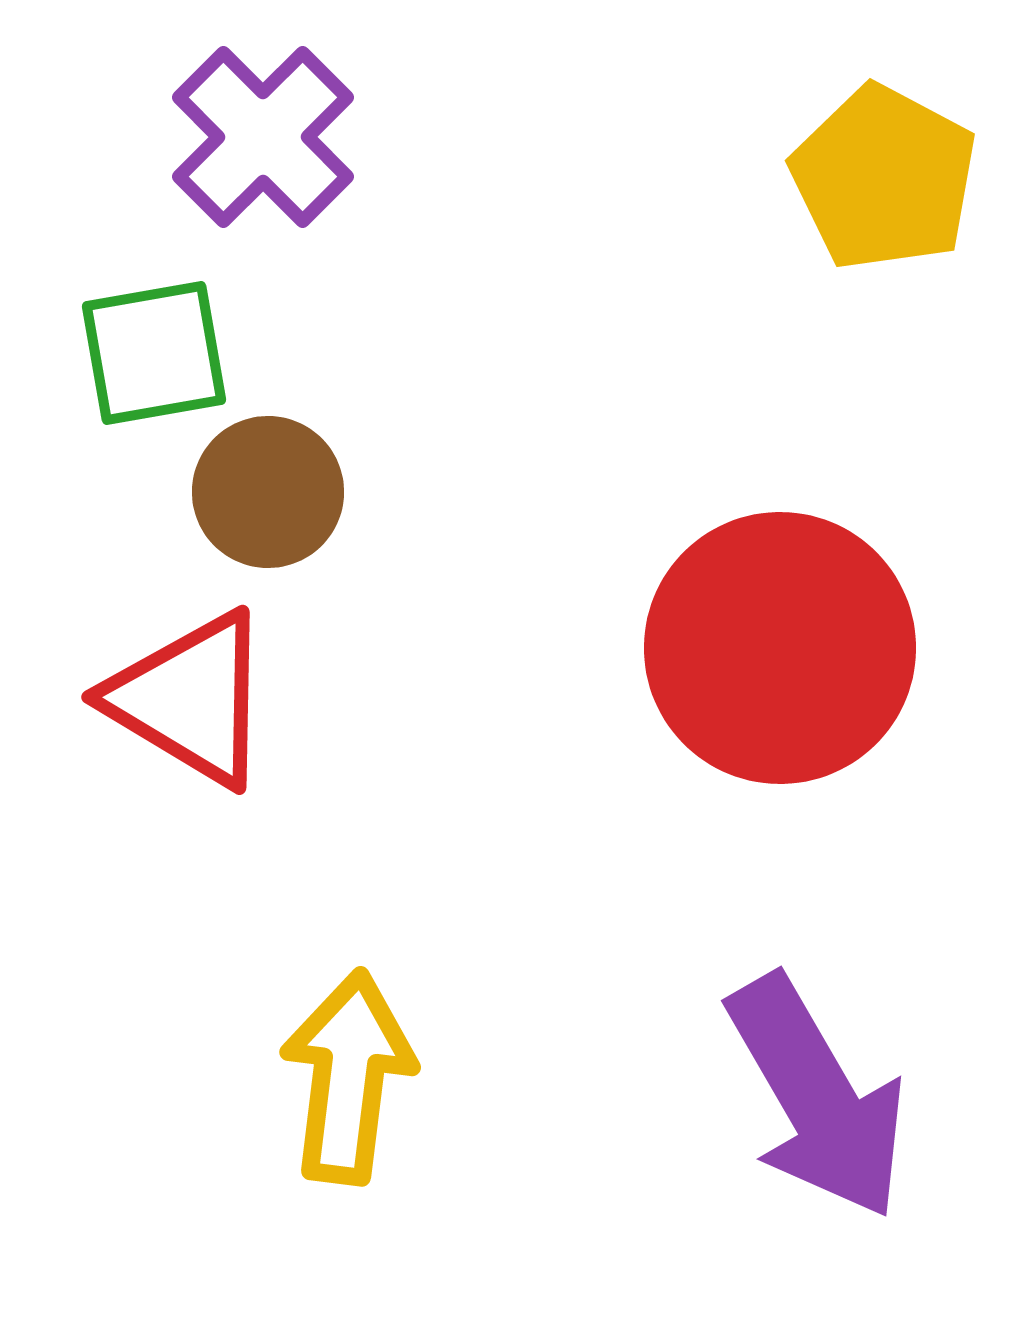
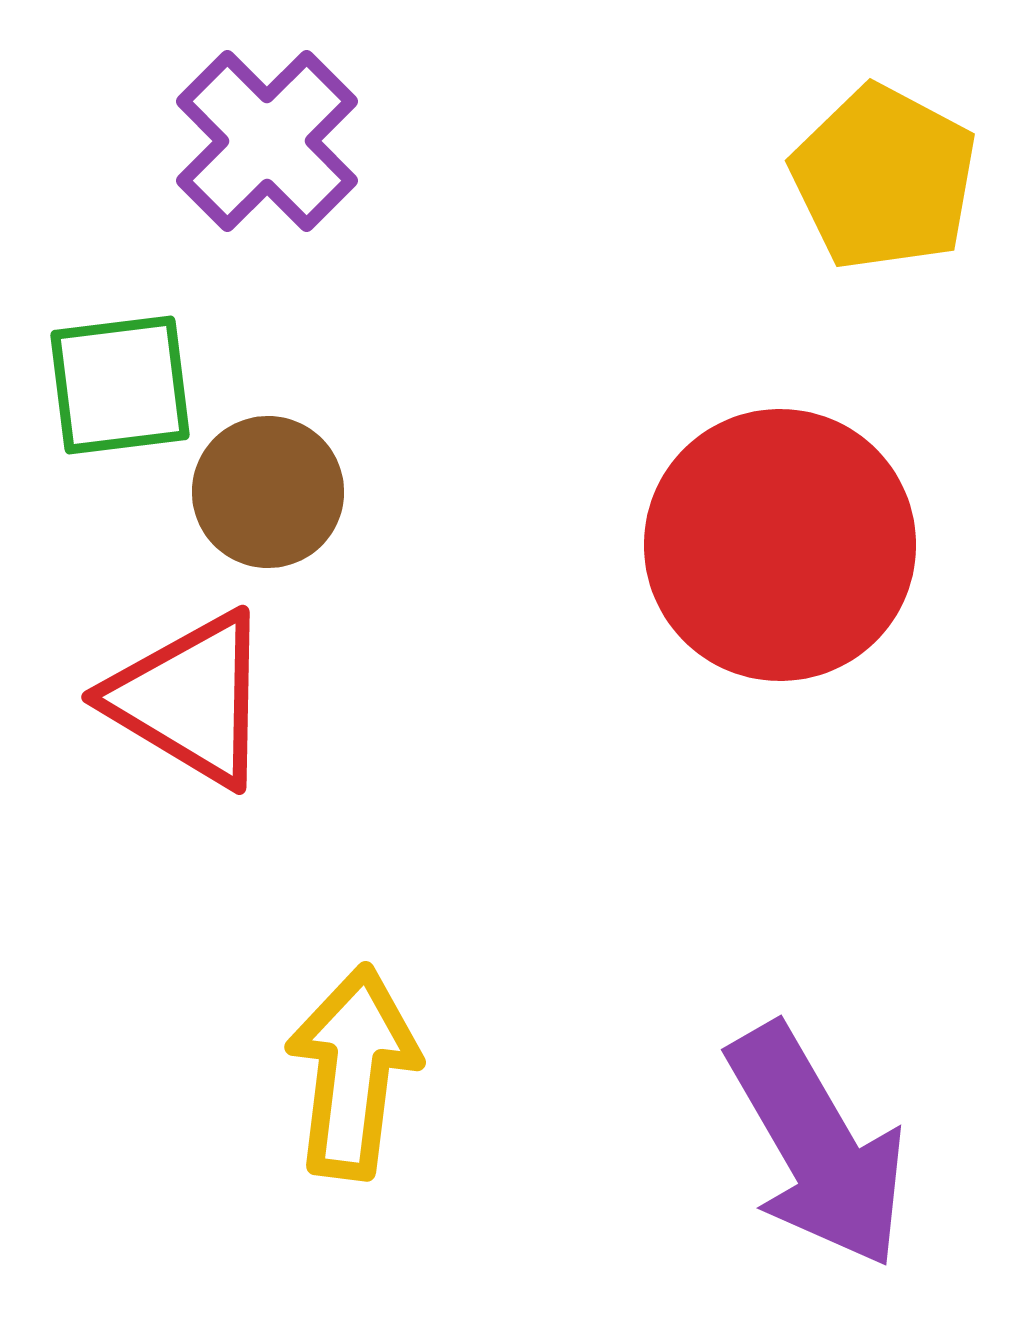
purple cross: moved 4 px right, 4 px down
green square: moved 34 px left, 32 px down; rotated 3 degrees clockwise
red circle: moved 103 px up
yellow arrow: moved 5 px right, 5 px up
purple arrow: moved 49 px down
